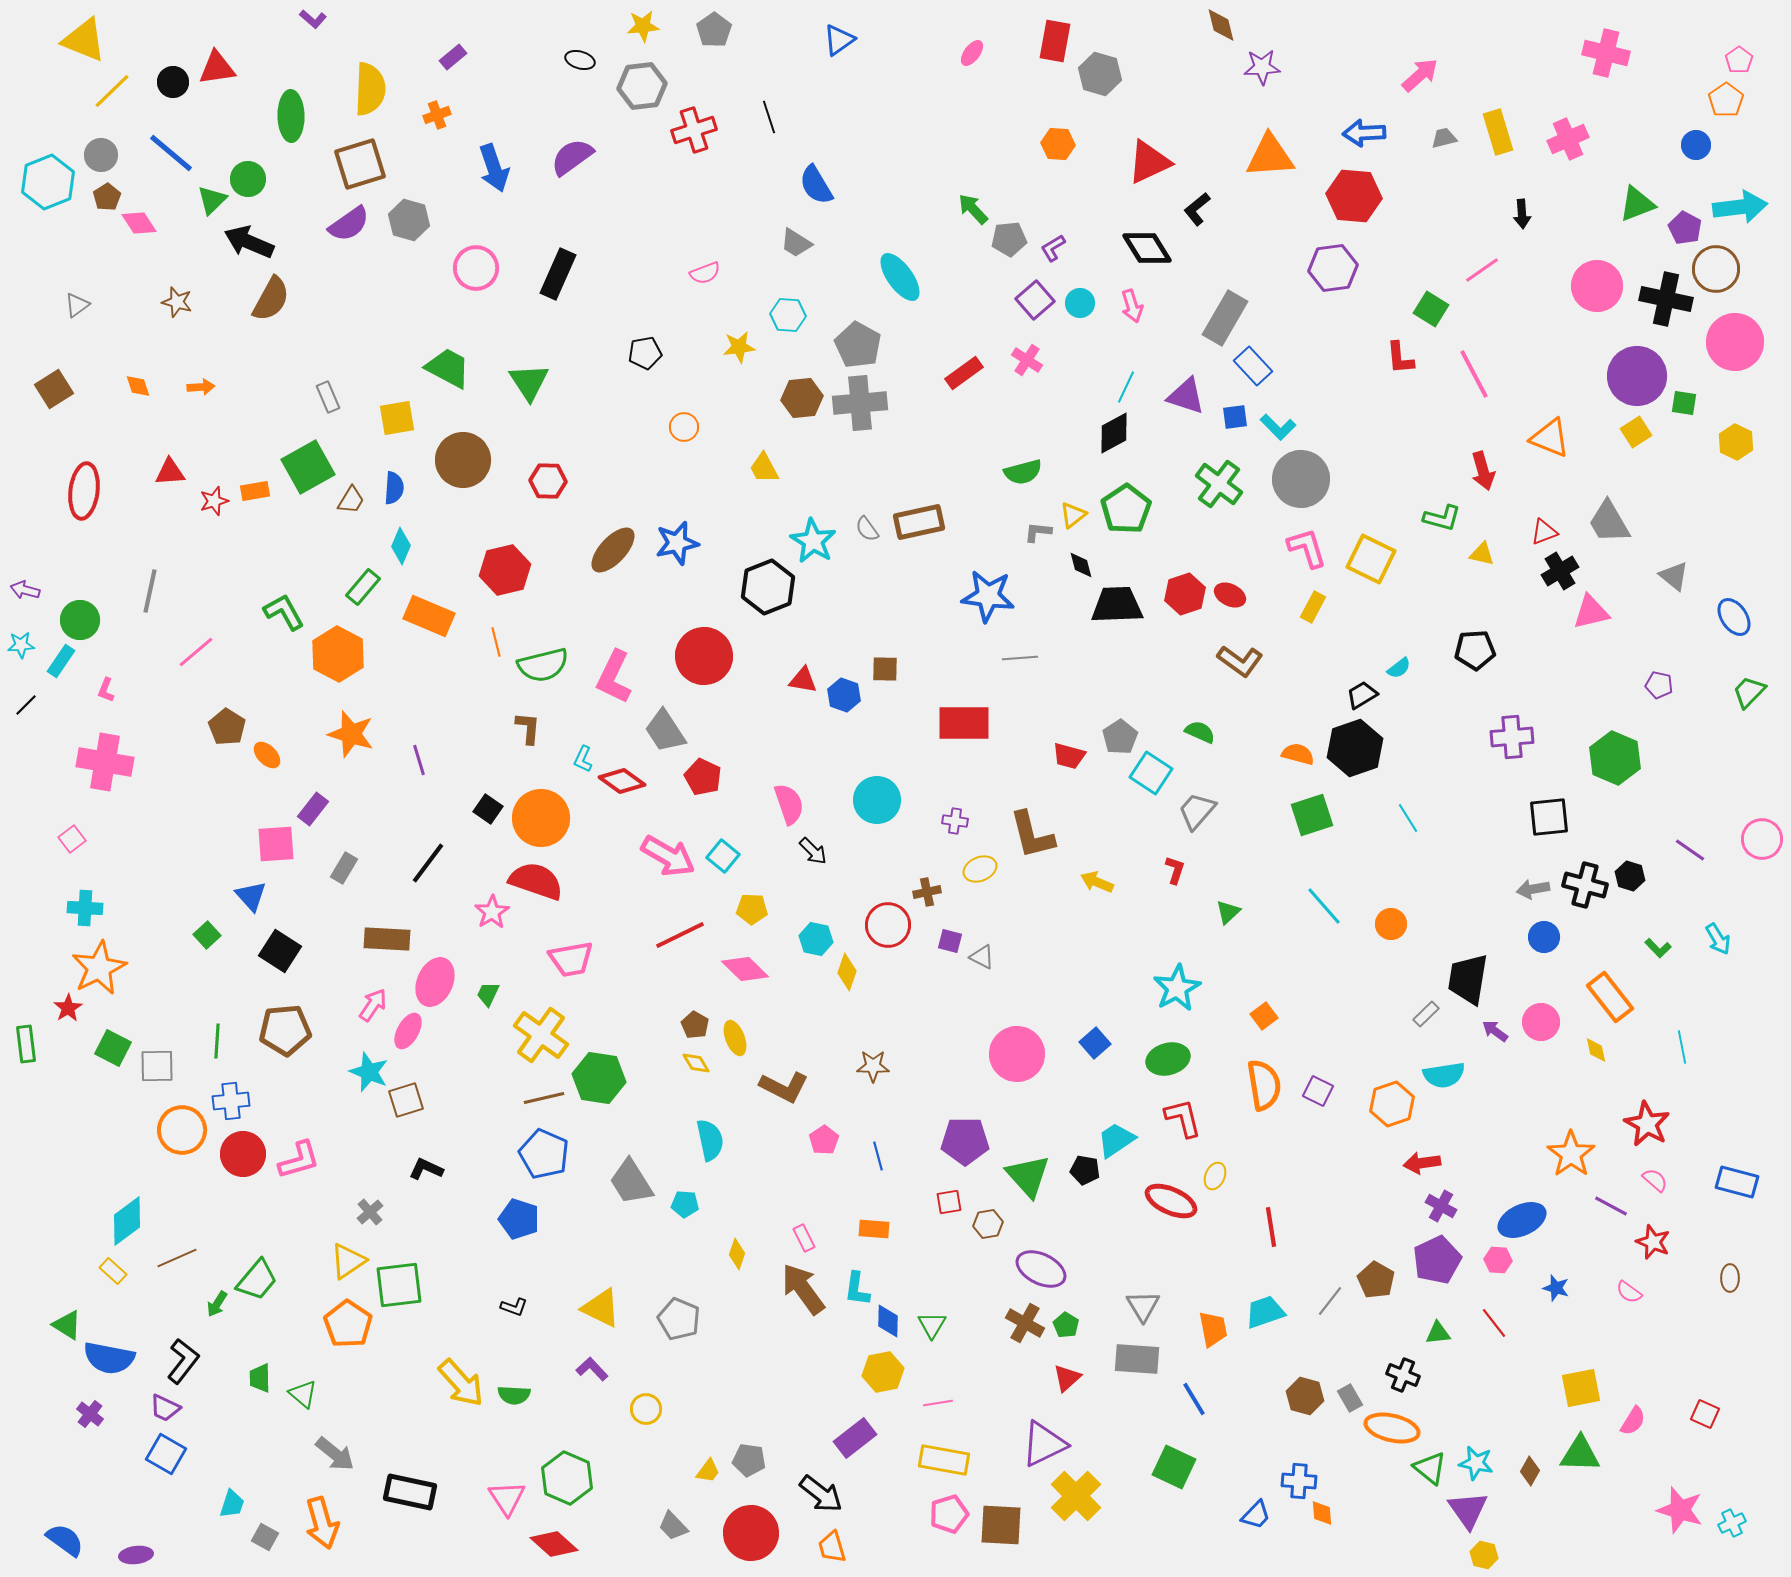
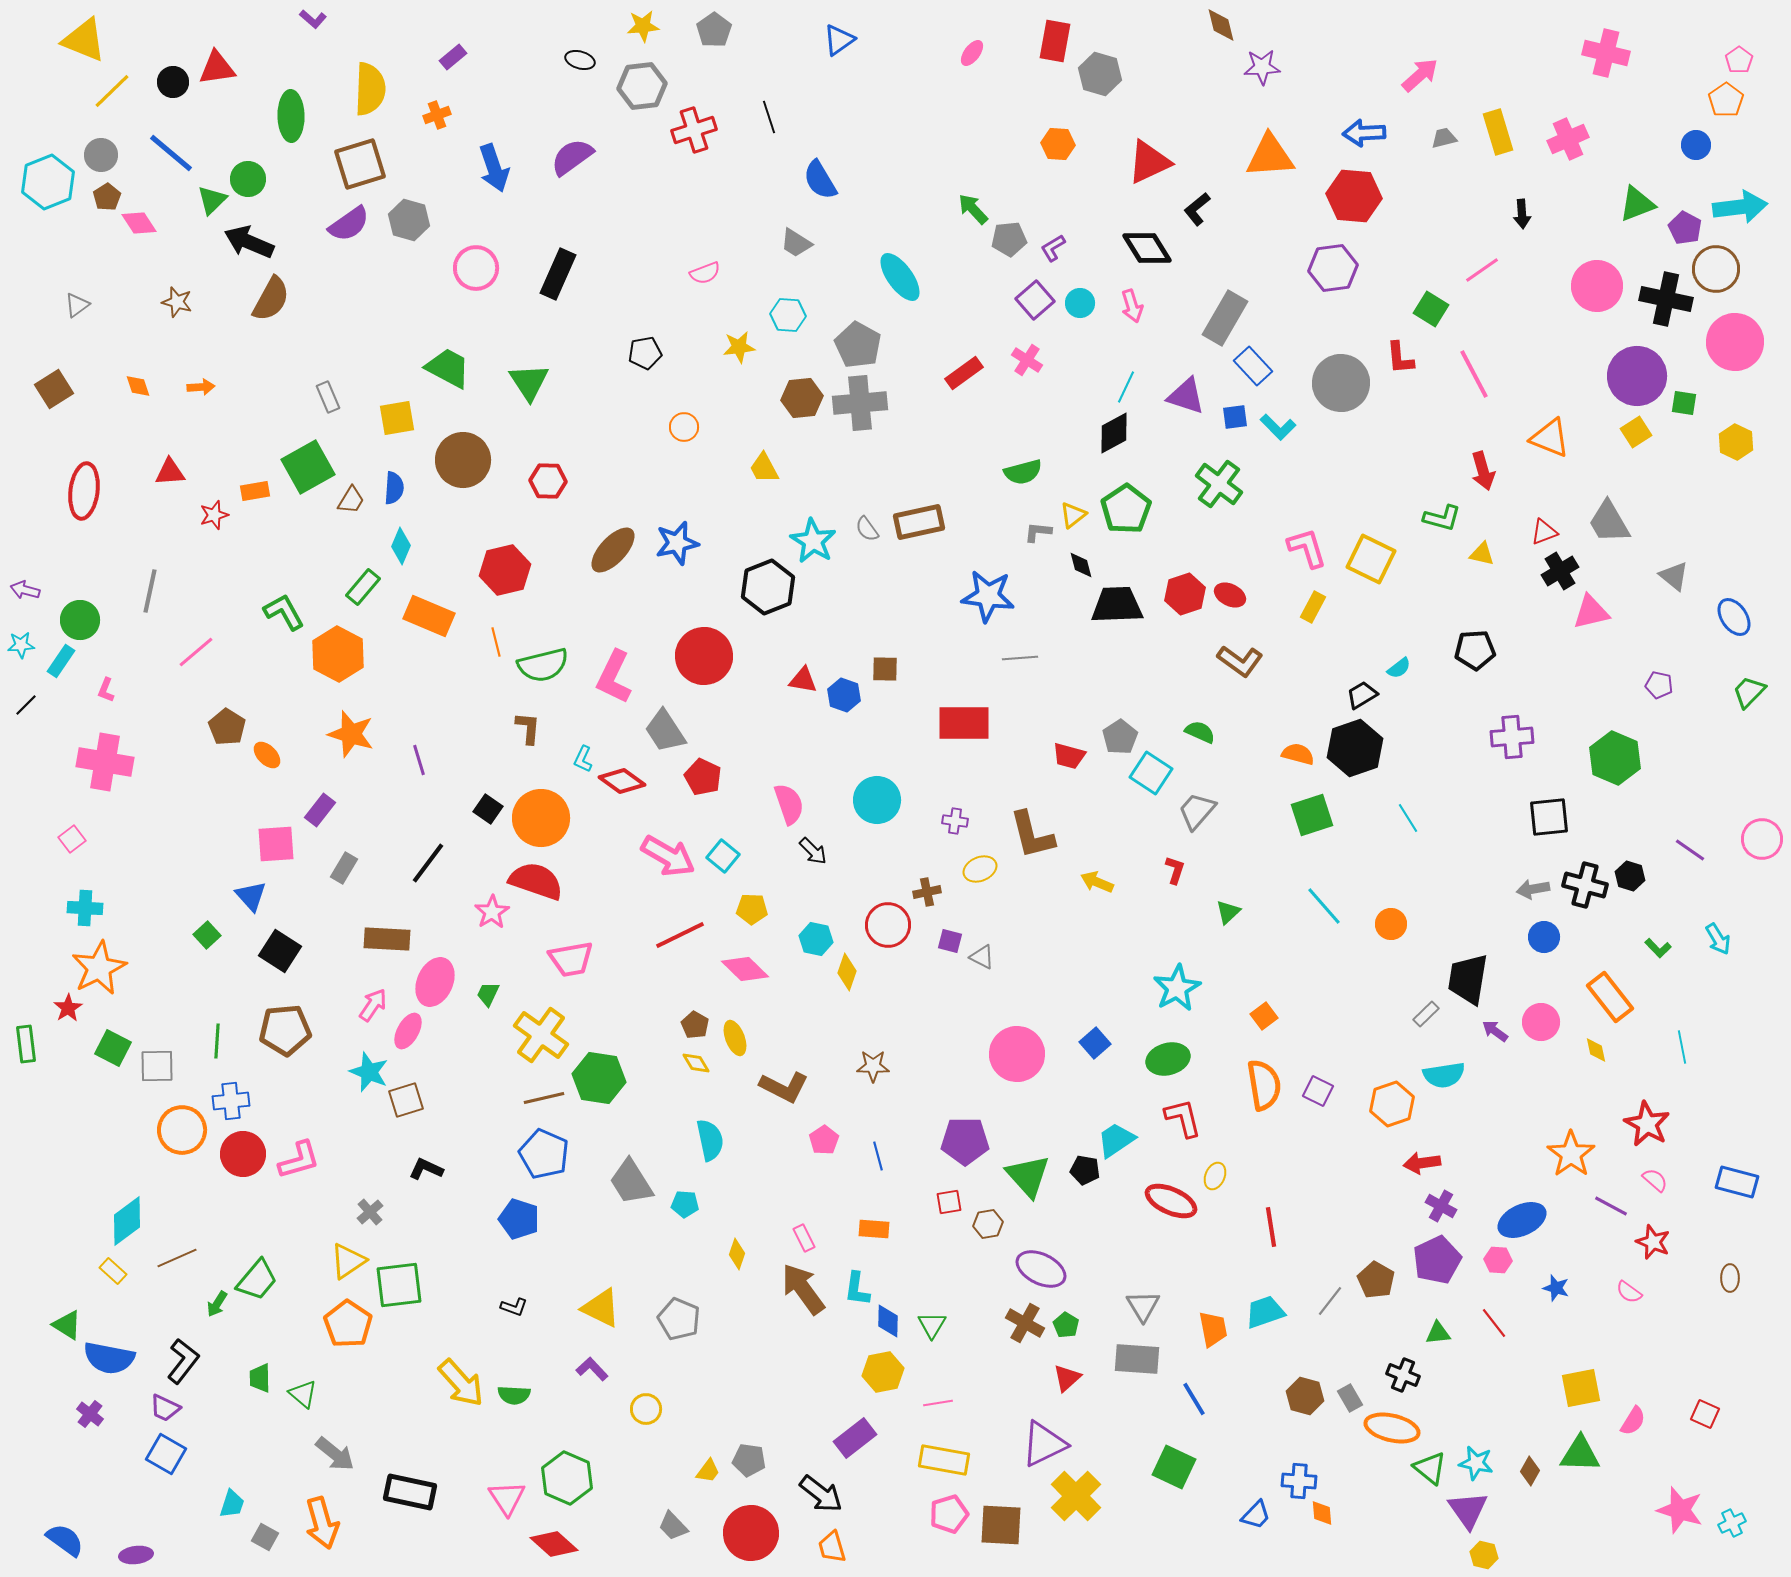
blue semicircle at (816, 185): moved 4 px right, 5 px up
gray circle at (1301, 479): moved 40 px right, 96 px up
red star at (214, 501): moved 14 px down
purple rectangle at (313, 809): moved 7 px right, 1 px down
